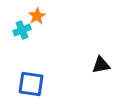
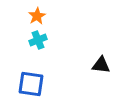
cyan cross: moved 16 px right, 10 px down
black triangle: rotated 18 degrees clockwise
